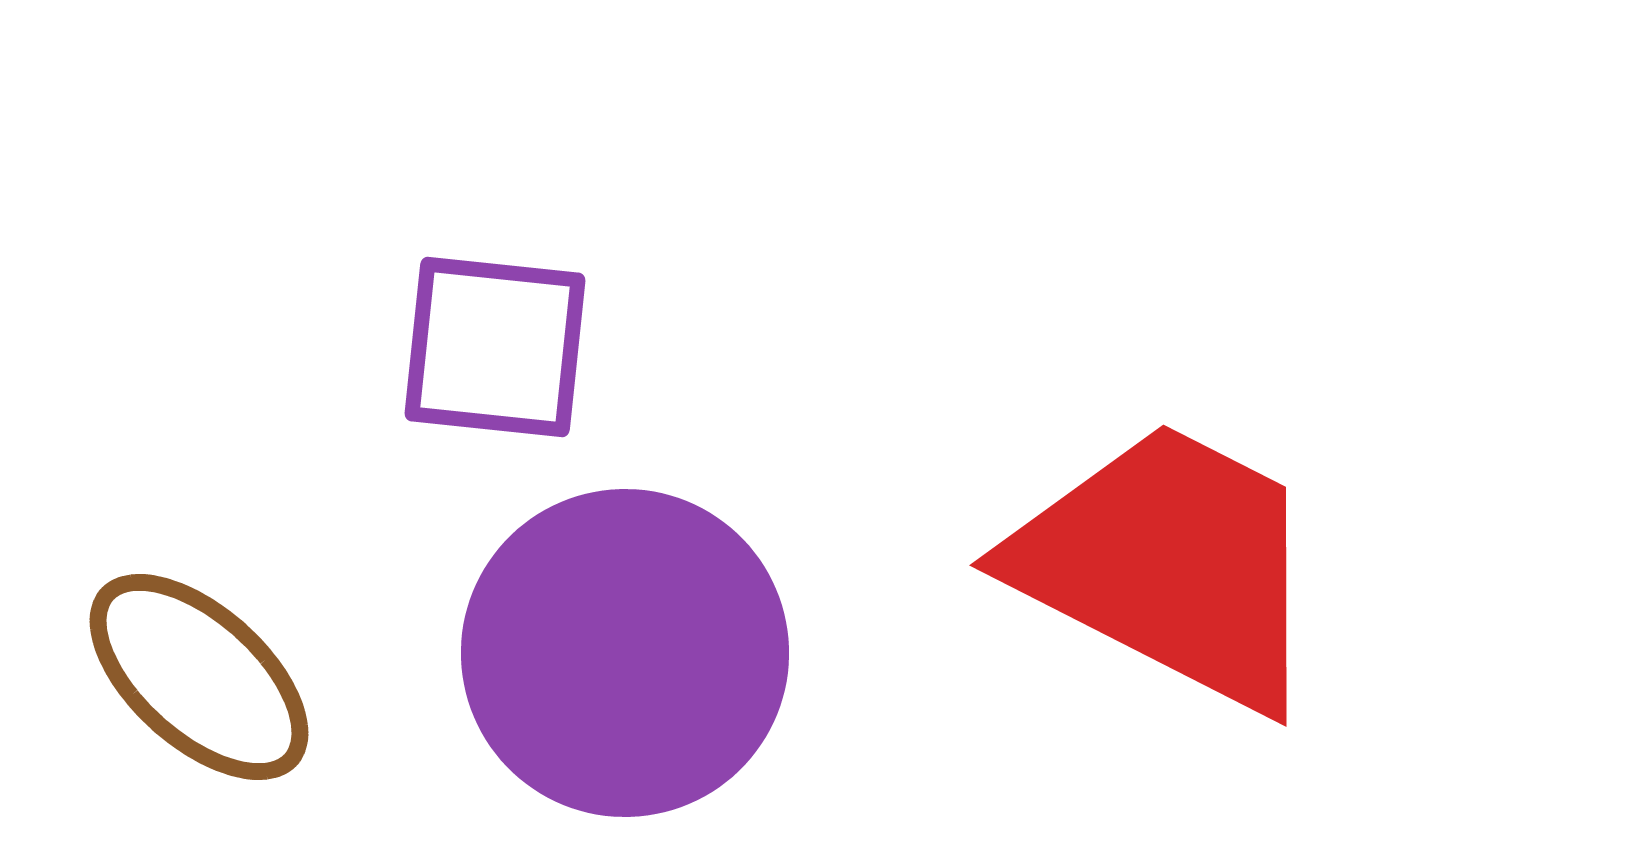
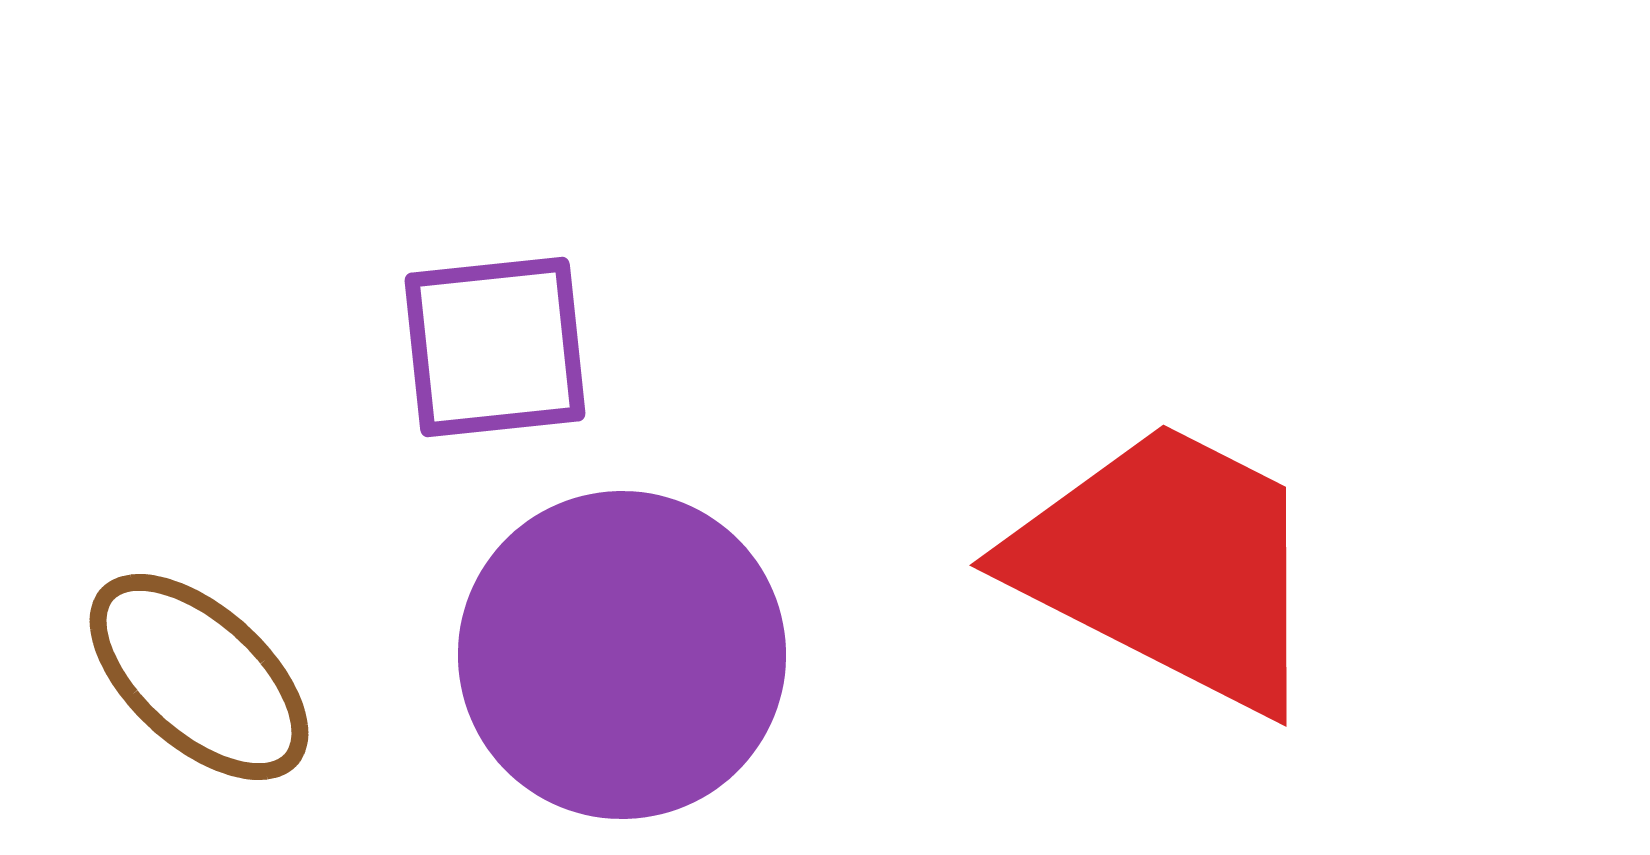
purple square: rotated 12 degrees counterclockwise
purple circle: moved 3 px left, 2 px down
